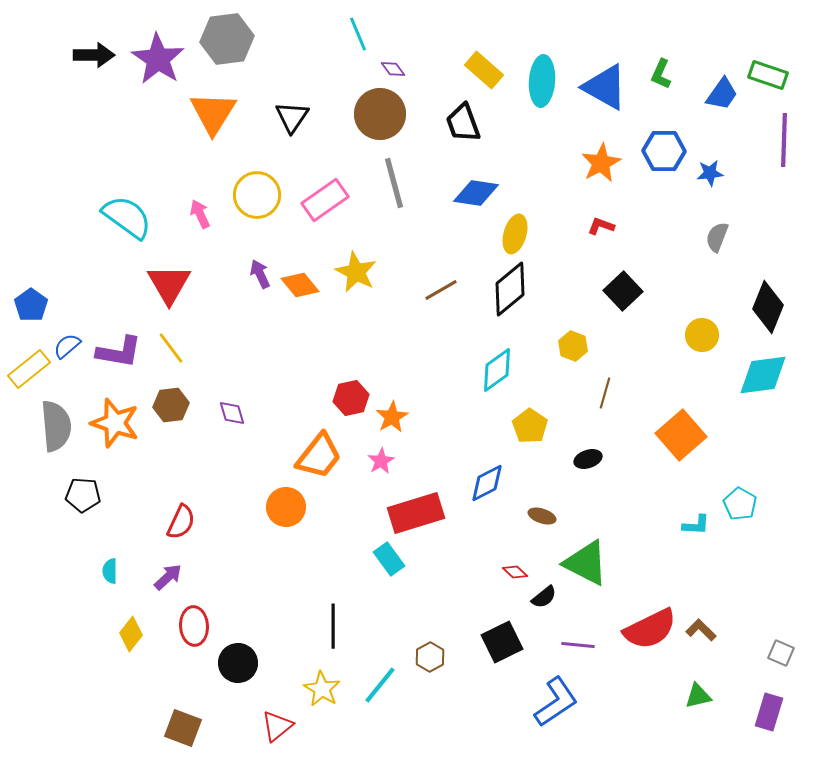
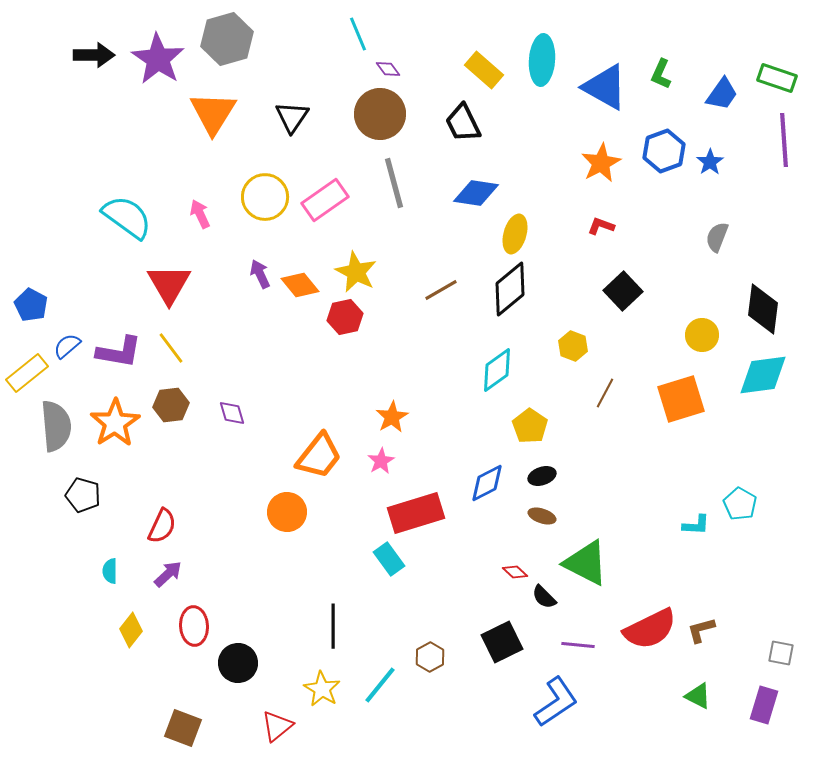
gray hexagon at (227, 39): rotated 9 degrees counterclockwise
purple diamond at (393, 69): moved 5 px left
green rectangle at (768, 75): moved 9 px right, 3 px down
cyan ellipse at (542, 81): moved 21 px up
black trapezoid at (463, 123): rotated 6 degrees counterclockwise
purple line at (784, 140): rotated 6 degrees counterclockwise
blue hexagon at (664, 151): rotated 21 degrees counterclockwise
blue star at (710, 173): moved 11 px up; rotated 28 degrees counterclockwise
yellow circle at (257, 195): moved 8 px right, 2 px down
blue pentagon at (31, 305): rotated 8 degrees counterclockwise
black diamond at (768, 307): moved 5 px left, 2 px down; rotated 15 degrees counterclockwise
yellow rectangle at (29, 369): moved 2 px left, 4 px down
brown line at (605, 393): rotated 12 degrees clockwise
red hexagon at (351, 398): moved 6 px left, 81 px up
orange star at (115, 423): rotated 21 degrees clockwise
orange square at (681, 435): moved 36 px up; rotated 24 degrees clockwise
black ellipse at (588, 459): moved 46 px left, 17 px down
black pentagon at (83, 495): rotated 12 degrees clockwise
orange circle at (286, 507): moved 1 px right, 5 px down
red semicircle at (181, 522): moved 19 px left, 4 px down
purple arrow at (168, 577): moved 3 px up
black semicircle at (544, 597): rotated 84 degrees clockwise
brown L-shape at (701, 630): rotated 60 degrees counterclockwise
yellow diamond at (131, 634): moved 4 px up
gray square at (781, 653): rotated 12 degrees counterclockwise
green triangle at (698, 696): rotated 40 degrees clockwise
purple rectangle at (769, 712): moved 5 px left, 7 px up
